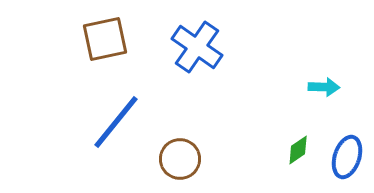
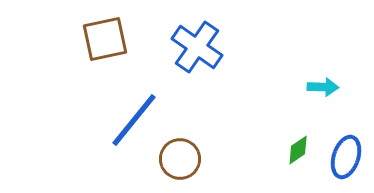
cyan arrow: moved 1 px left
blue line: moved 18 px right, 2 px up
blue ellipse: moved 1 px left
